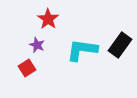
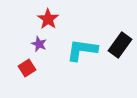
purple star: moved 2 px right, 1 px up
